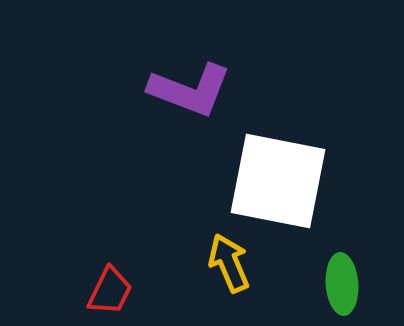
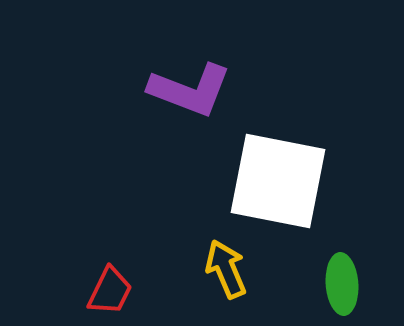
yellow arrow: moved 3 px left, 6 px down
